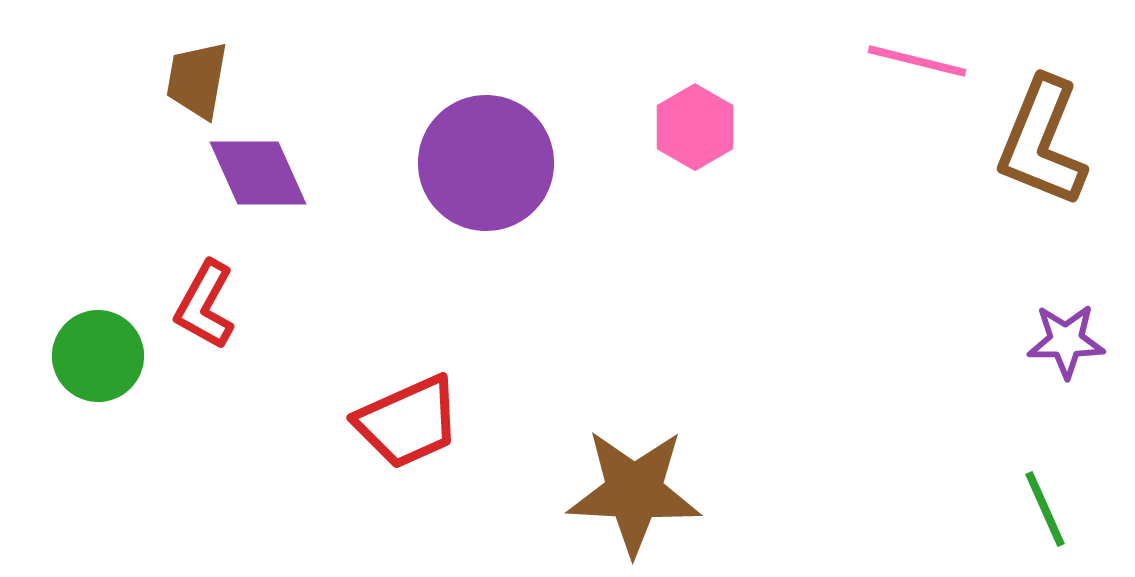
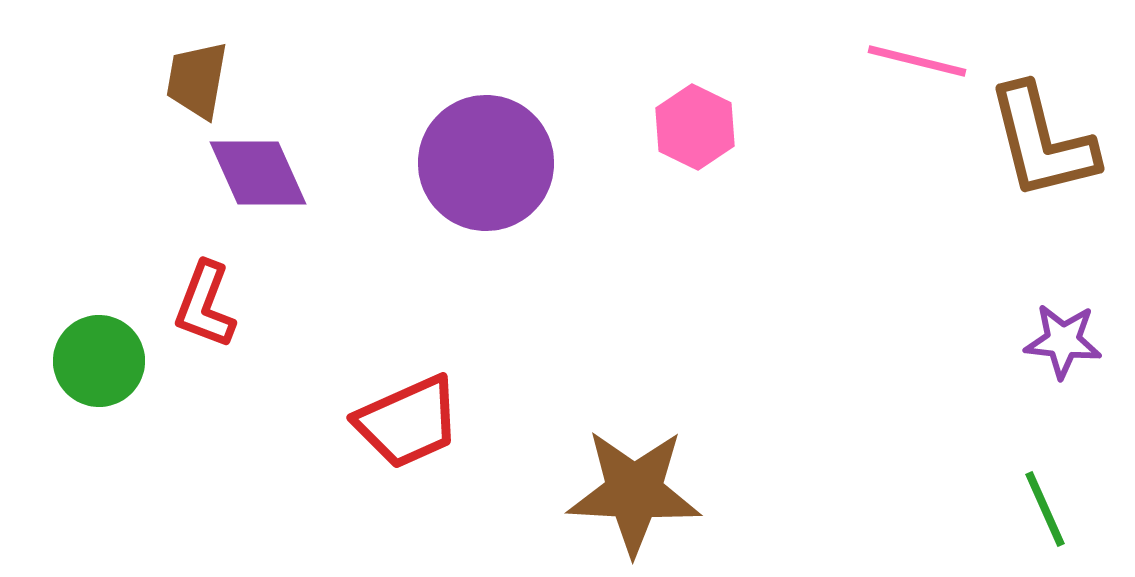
pink hexagon: rotated 4 degrees counterclockwise
brown L-shape: rotated 36 degrees counterclockwise
red L-shape: rotated 8 degrees counterclockwise
purple star: moved 3 px left; rotated 6 degrees clockwise
green circle: moved 1 px right, 5 px down
